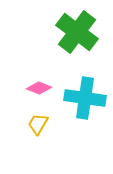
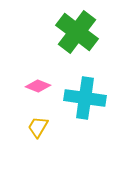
pink diamond: moved 1 px left, 2 px up
yellow trapezoid: moved 3 px down
